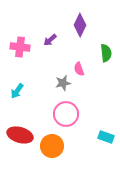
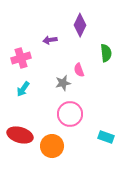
purple arrow: rotated 32 degrees clockwise
pink cross: moved 1 px right, 11 px down; rotated 24 degrees counterclockwise
pink semicircle: moved 1 px down
cyan arrow: moved 6 px right, 2 px up
pink circle: moved 4 px right
